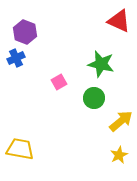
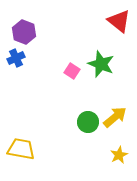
red triangle: rotated 15 degrees clockwise
purple hexagon: moved 1 px left
green star: rotated 8 degrees clockwise
pink square: moved 13 px right, 11 px up; rotated 28 degrees counterclockwise
green circle: moved 6 px left, 24 px down
yellow arrow: moved 6 px left, 4 px up
yellow trapezoid: moved 1 px right
